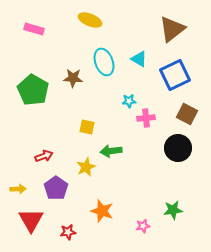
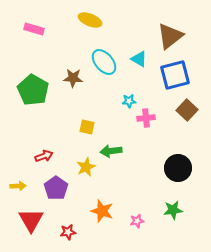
brown triangle: moved 2 px left, 7 px down
cyan ellipse: rotated 20 degrees counterclockwise
blue square: rotated 12 degrees clockwise
brown square: moved 4 px up; rotated 15 degrees clockwise
black circle: moved 20 px down
yellow arrow: moved 3 px up
pink star: moved 6 px left, 5 px up
